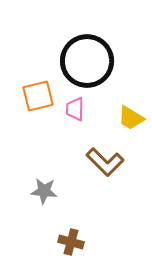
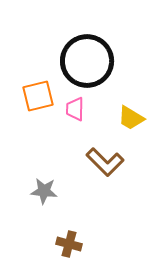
brown cross: moved 2 px left, 2 px down
